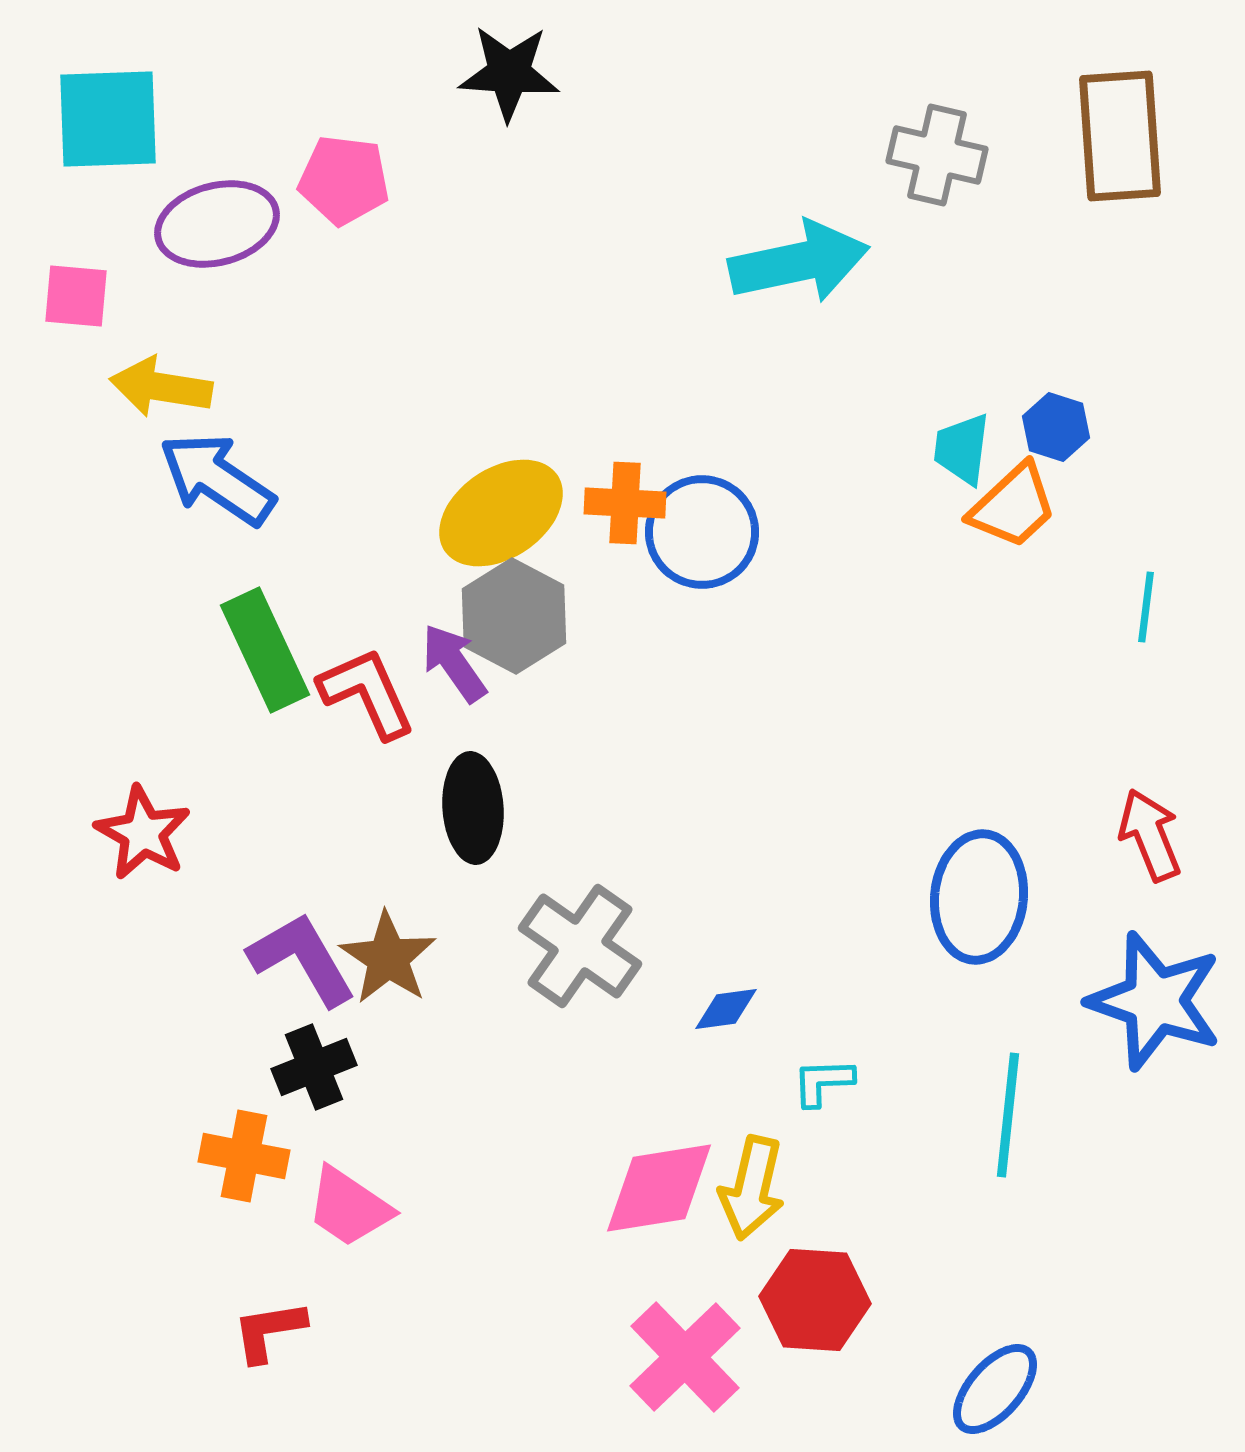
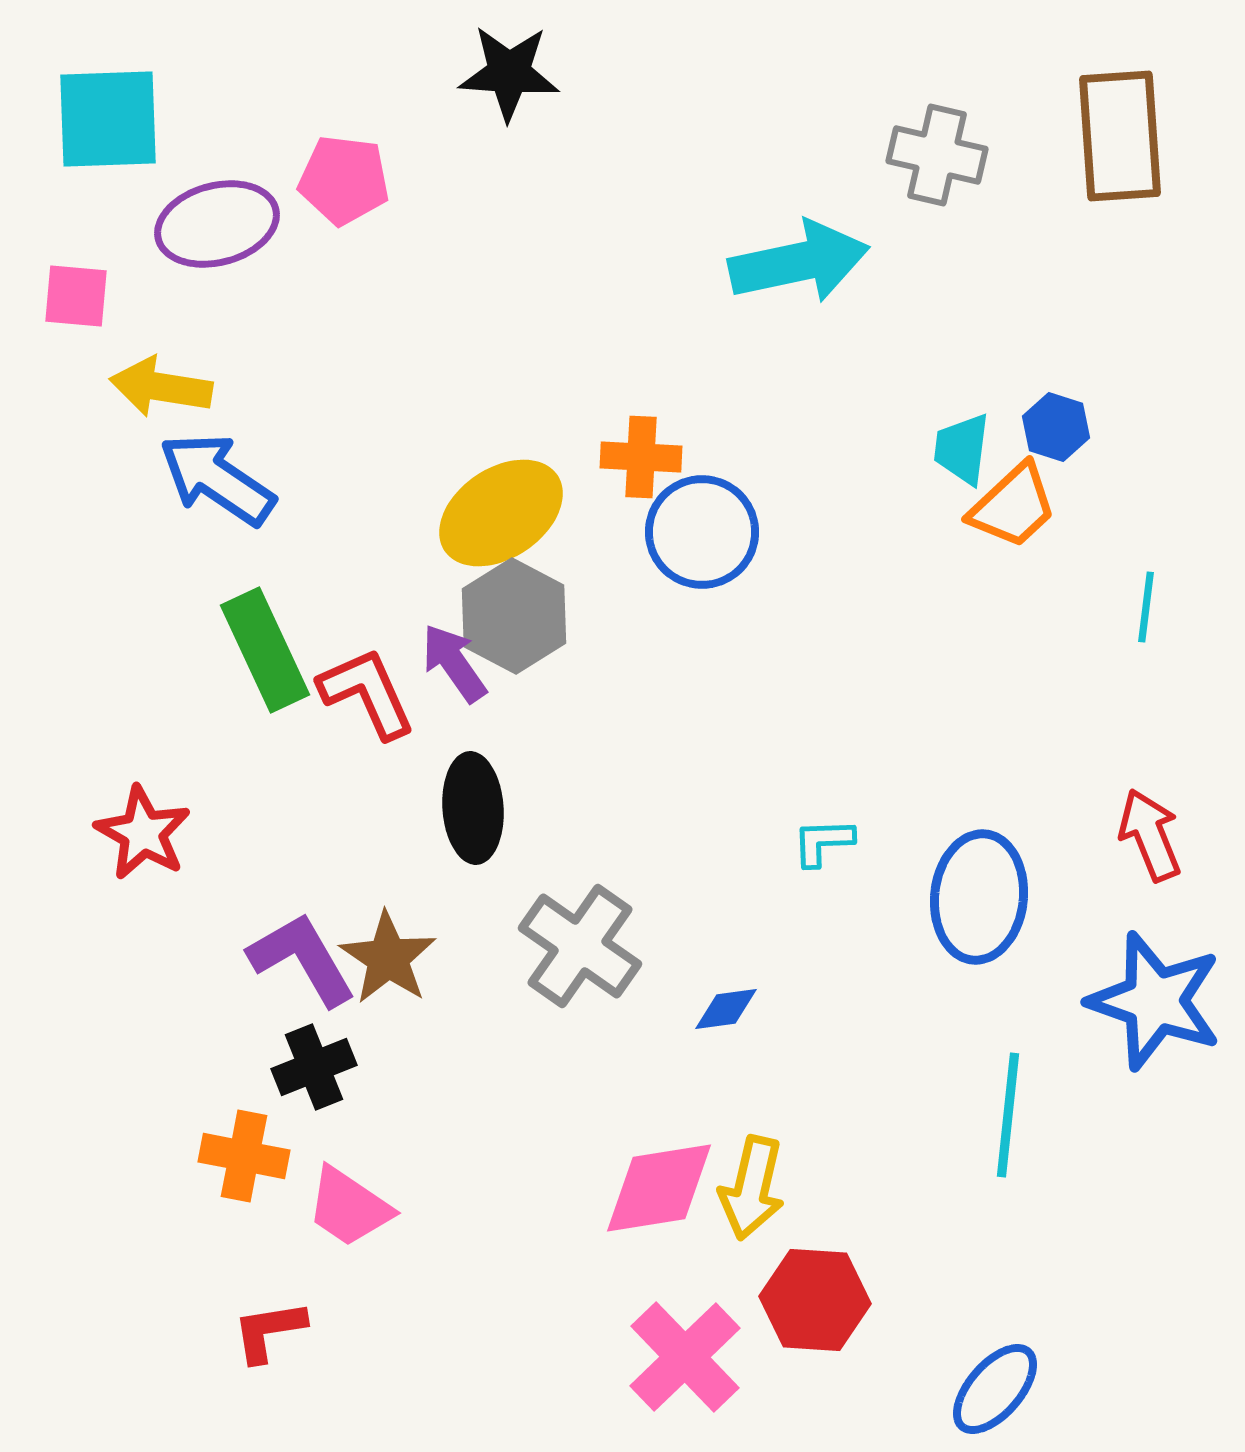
orange cross at (625, 503): moved 16 px right, 46 px up
cyan L-shape at (823, 1082): moved 240 px up
